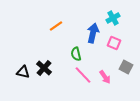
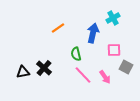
orange line: moved 2 px right, 2 px down
pink square: moved 7 px down; rotated 24 degrees counterclockwise
black triangle: rotated 24 degrees counterclockwise
